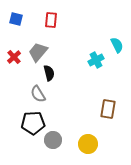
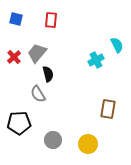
gray trapezoid: moved 1 px left, 1 px down
black semicircle: moved 1 px left, 1 px down
black pentagon: moved 14 px left
